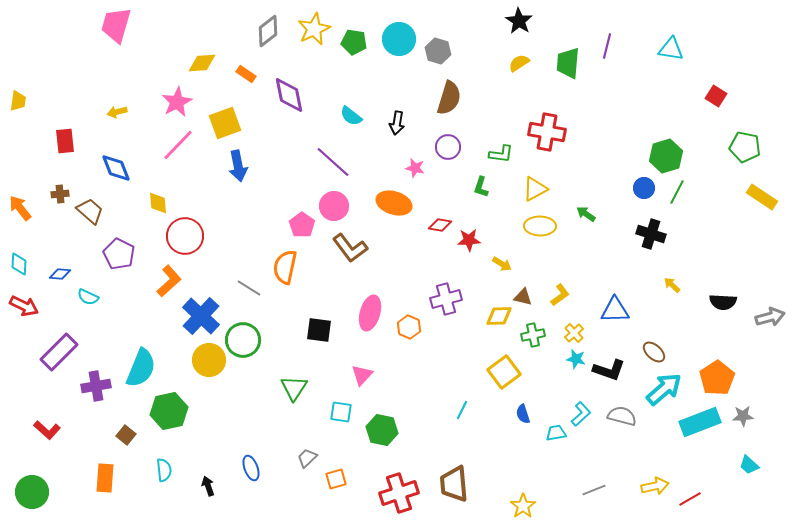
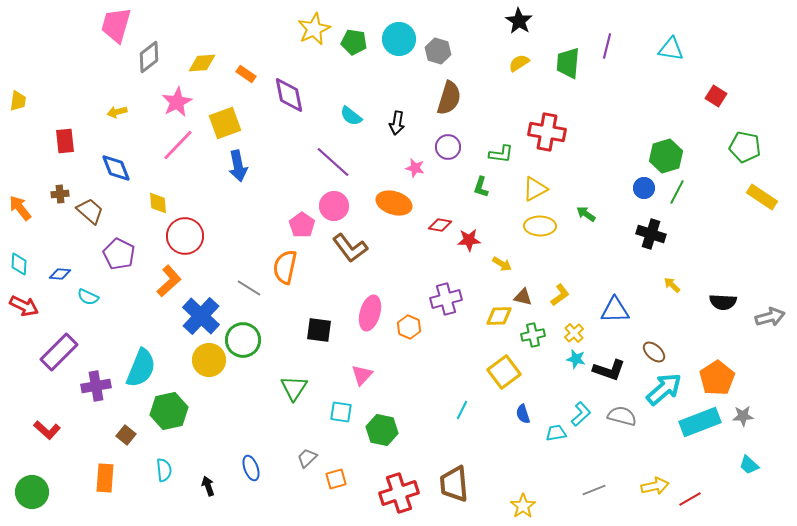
gray diamond at (268, 31): moved 119 px left, 26 px down
